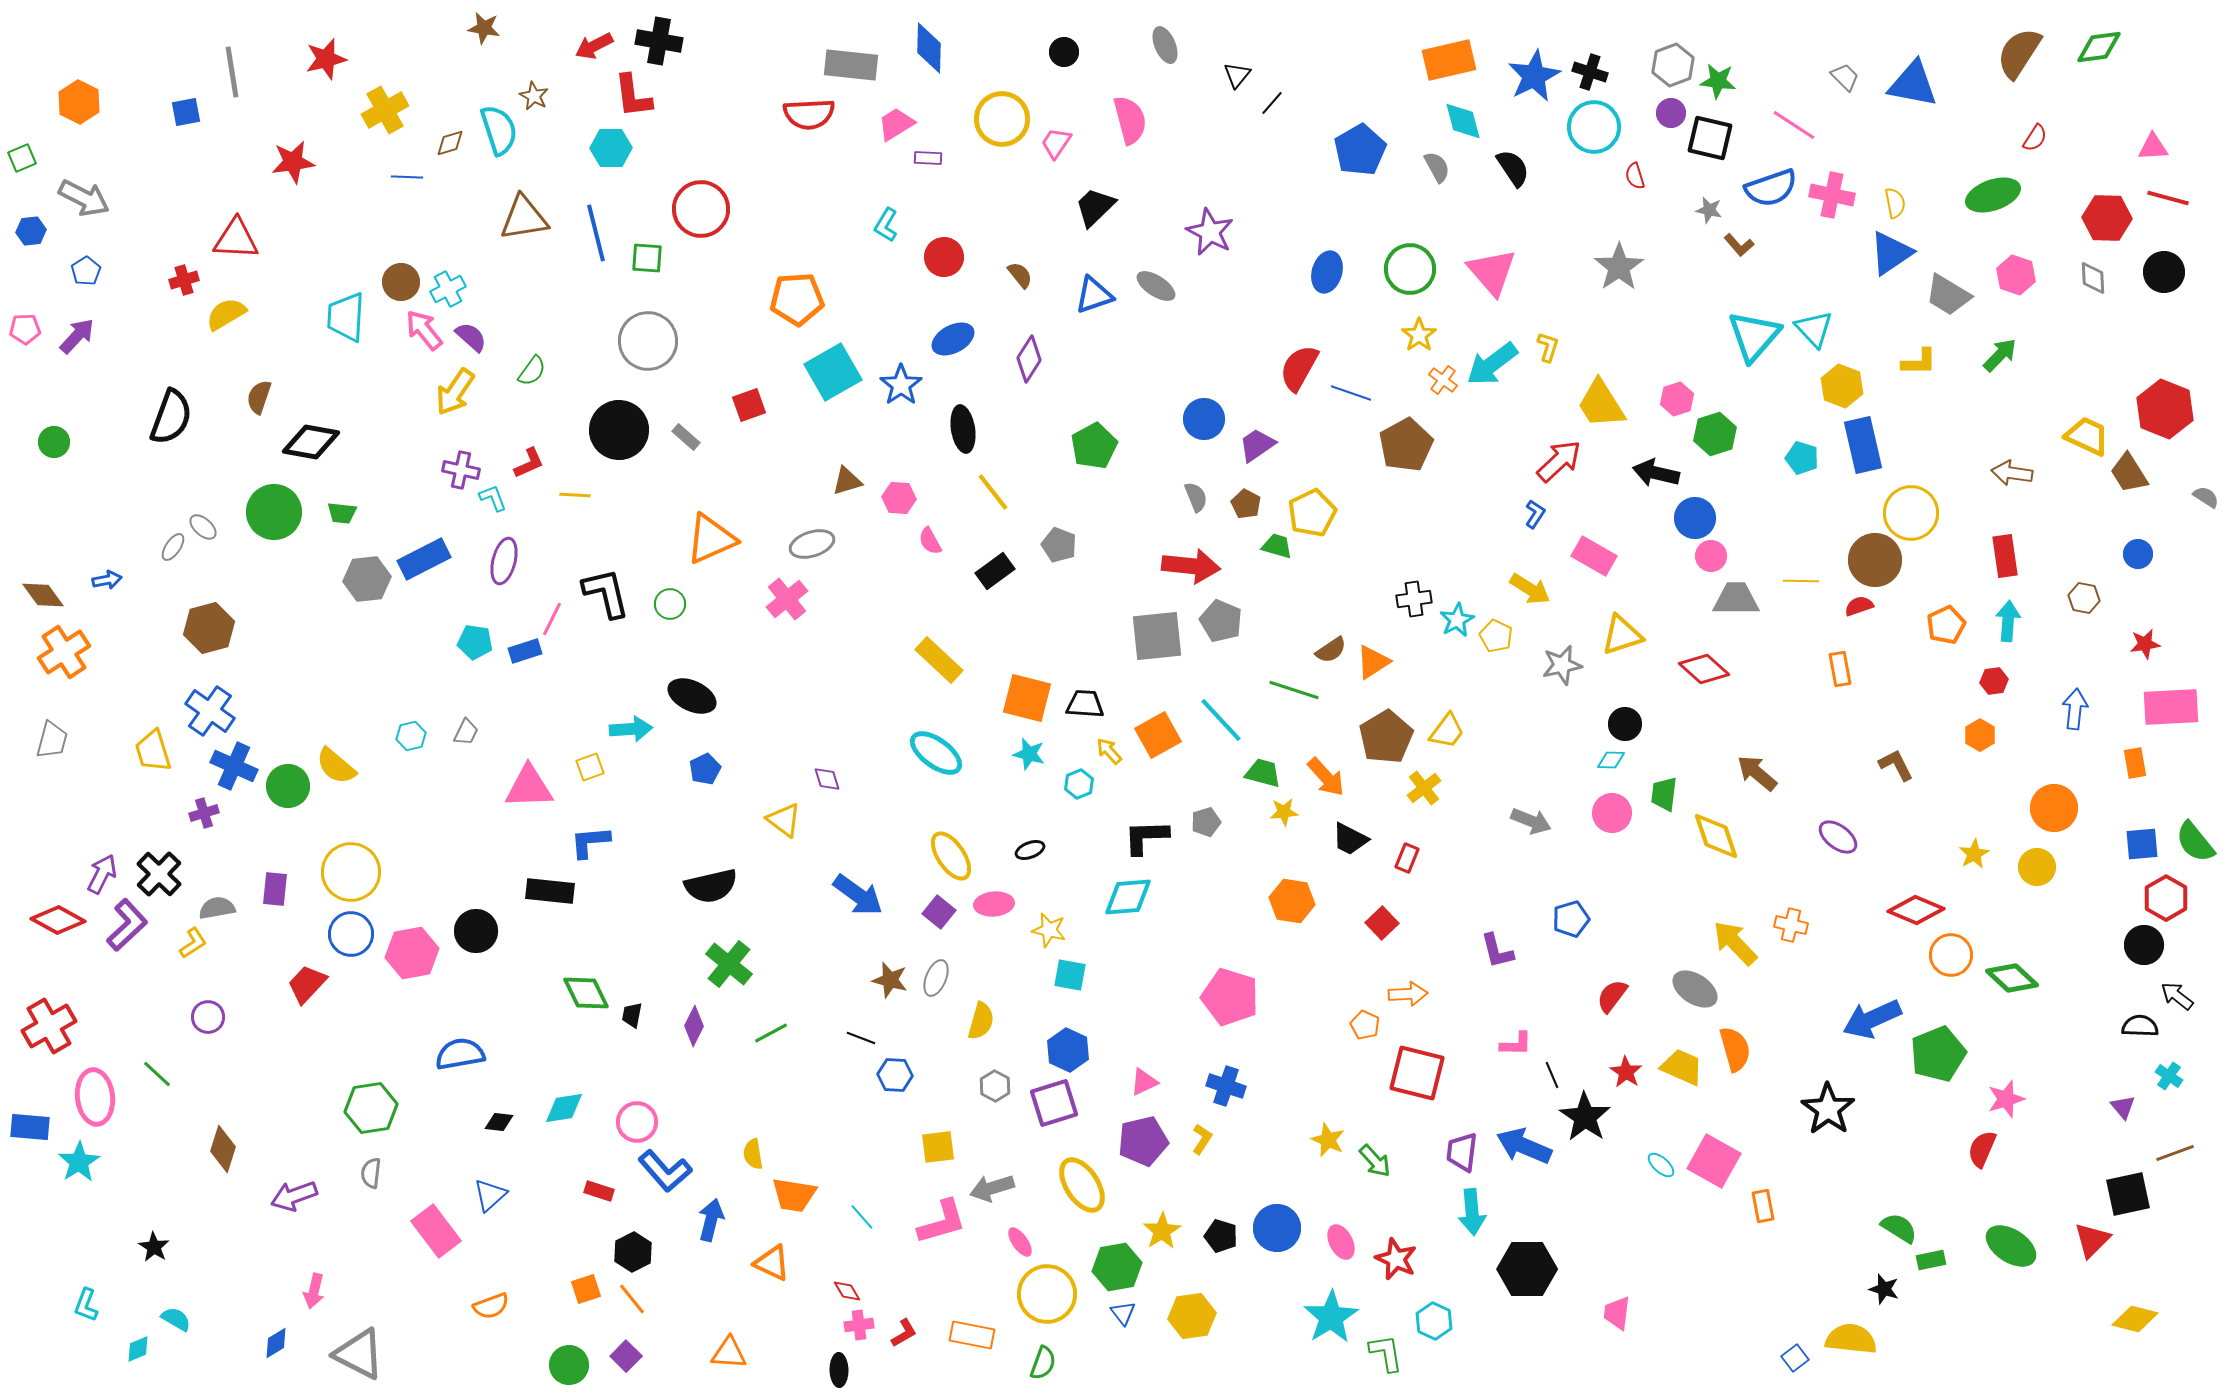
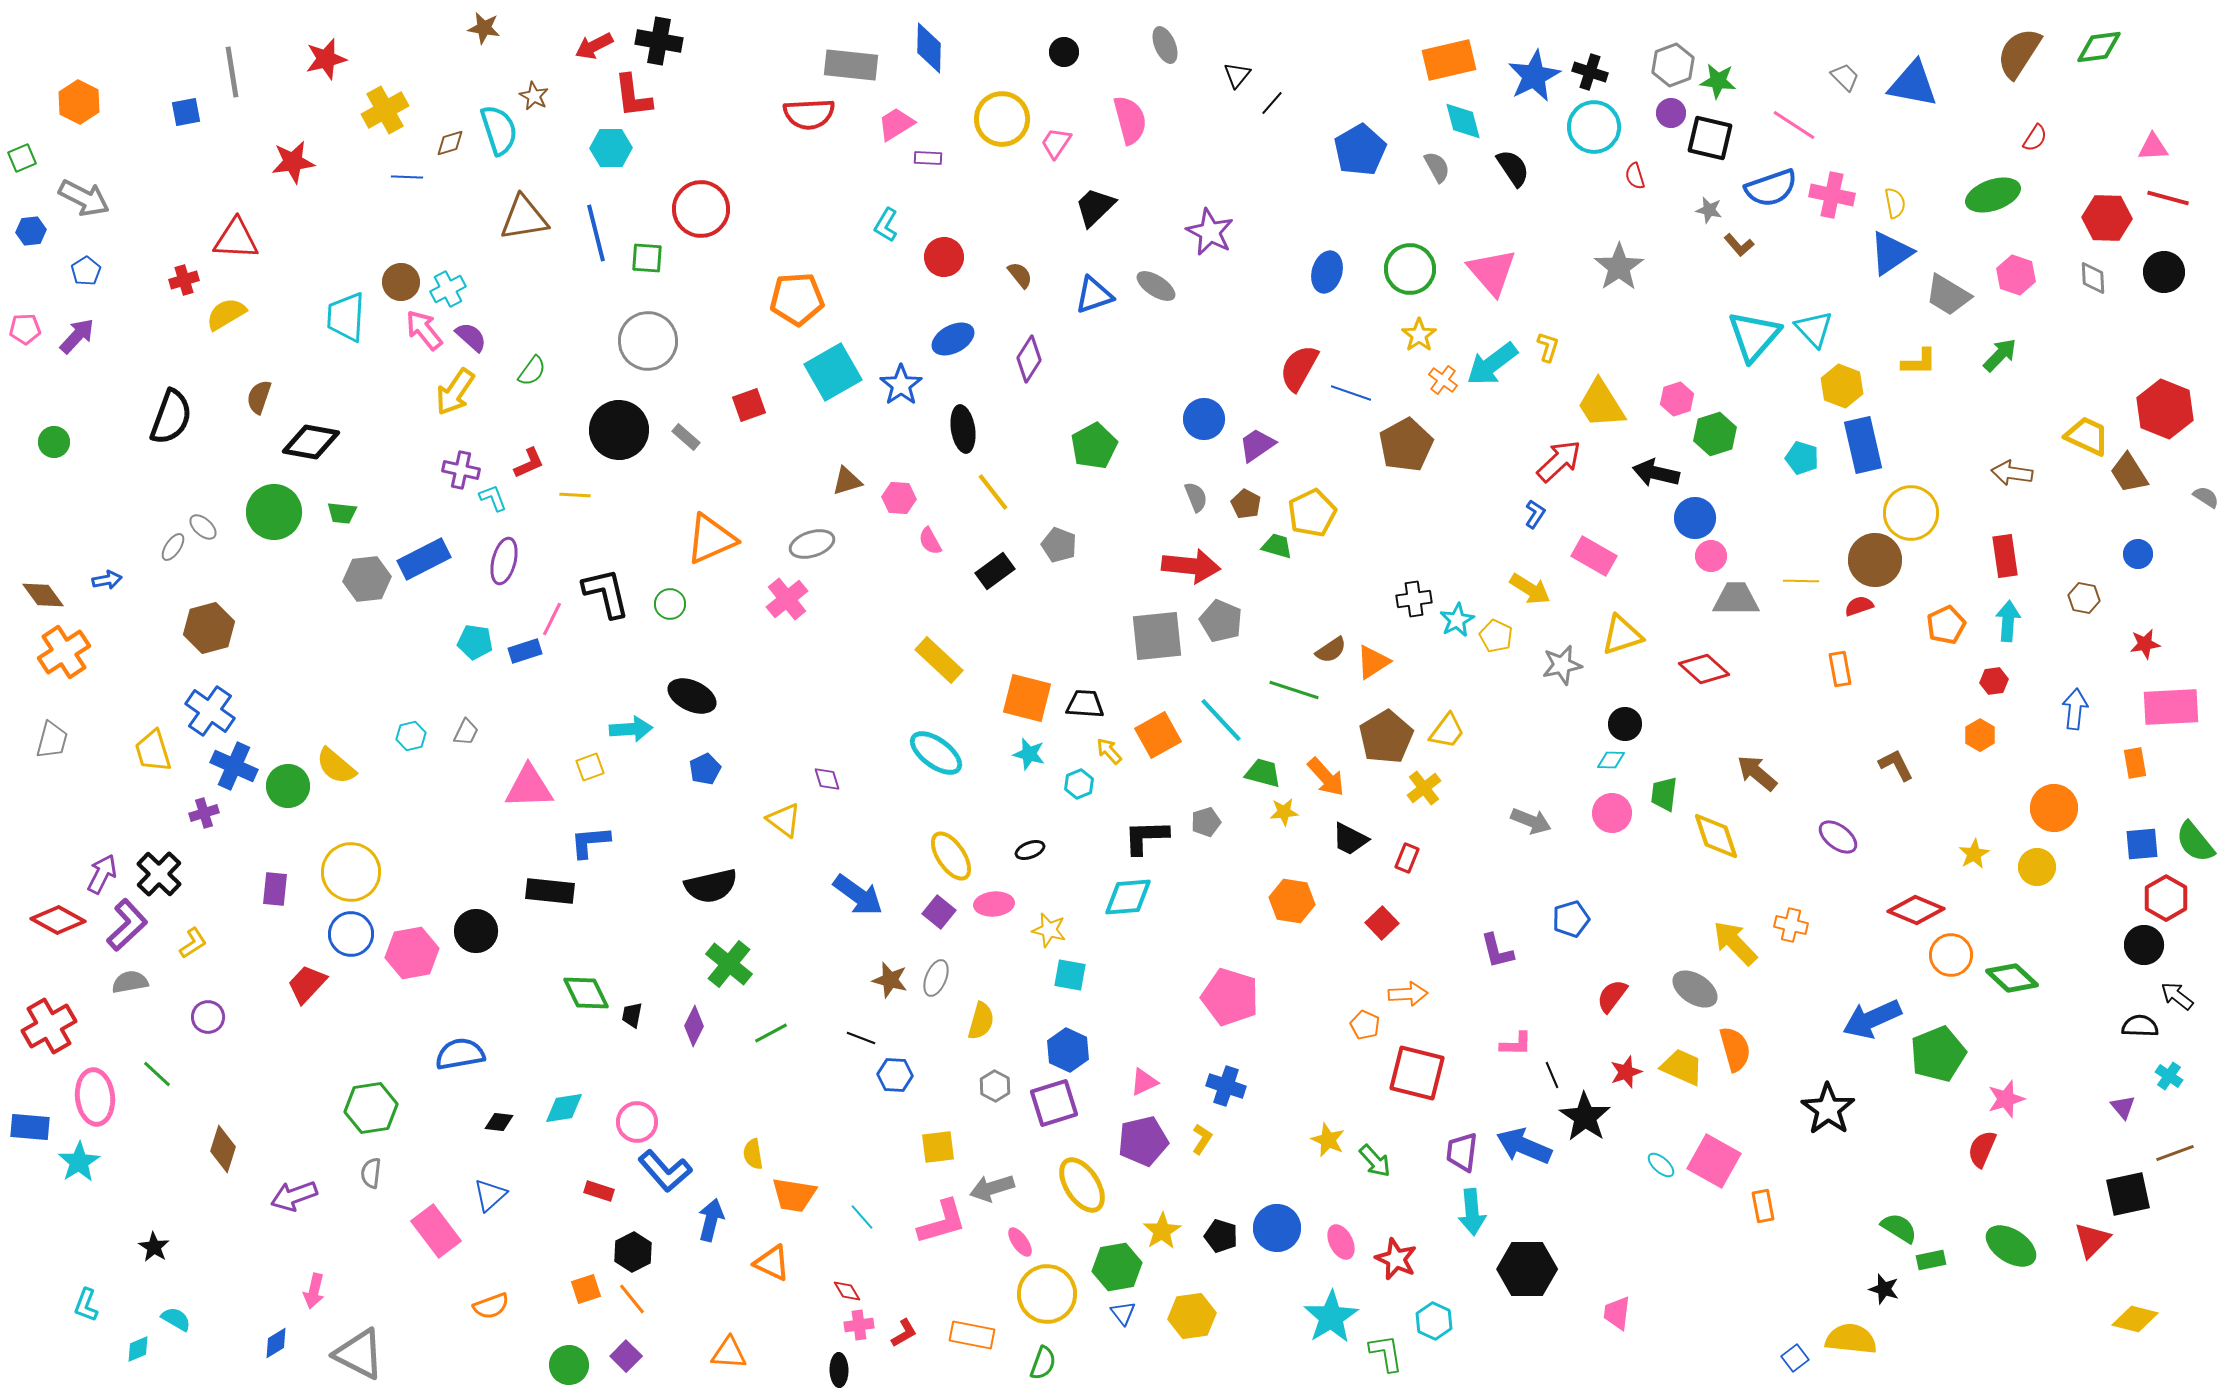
gray semicircle at (217, 908): moved 87 px left, 74 px down
red star at (1626, 1072): rotated 20 degrees clockwise
